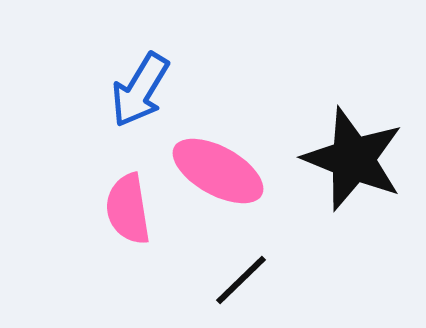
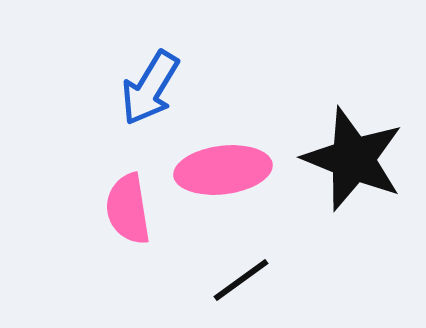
blue arrow: moved 10 px right, 2 px up
pink ellipse: moved 5 px right, 1 px up; rotated 36 degrees counterclockwise
black line: rotated 8 degrees clockwise
